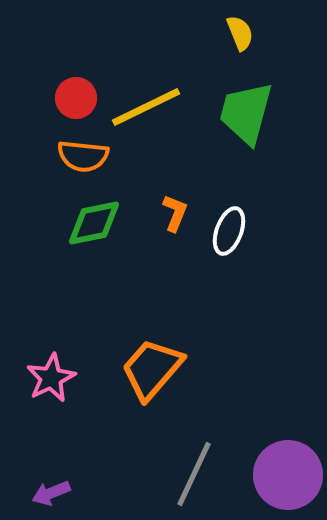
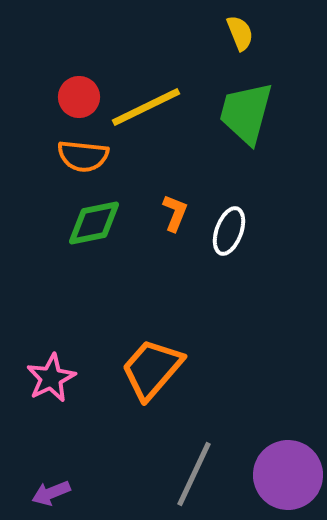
red circle: moved 3 px right, 1 px up
